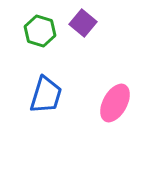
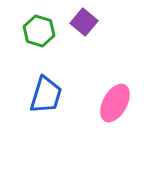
purple square: moved 1 px right, 1 px up
green hexagon: moved 1 px left
